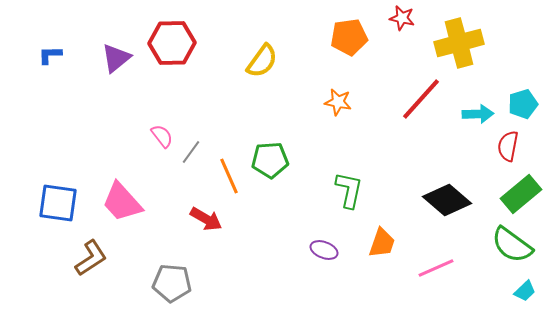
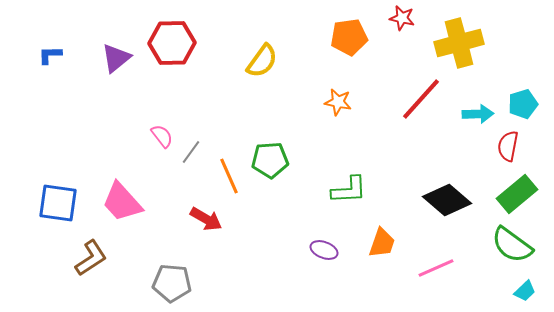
green L-shape: rotated 75 degrees clockwise
green rectangle: moved 4 px left
